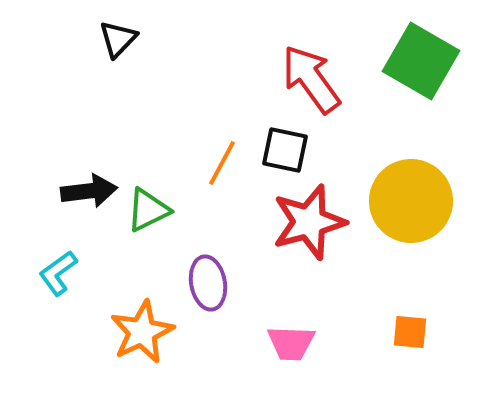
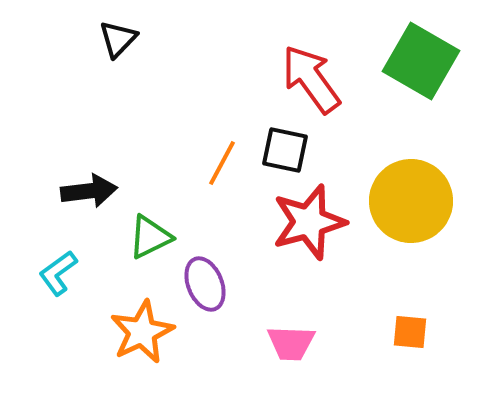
green triangle: moved 2 px right, 27 px down
purple ellipse: moved 3 px left, 1 px down; rotated 12 degrees counterclockwise
